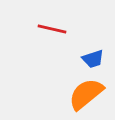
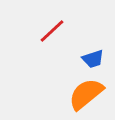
red line: moved 2 px down; rotated 56 degrees counterclockwise
